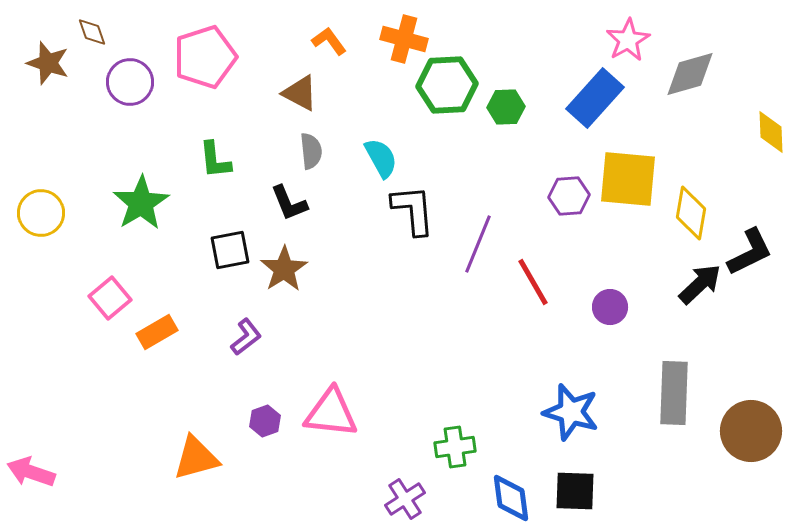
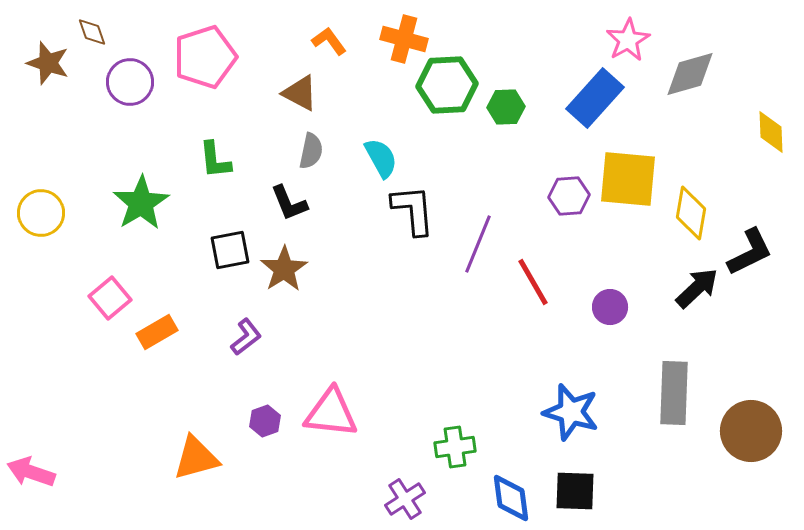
gray semicircle at (311, 151): rotated 18 degrees clockwise
black arrow at (700, 284): moved 3 px left, 4 px down
